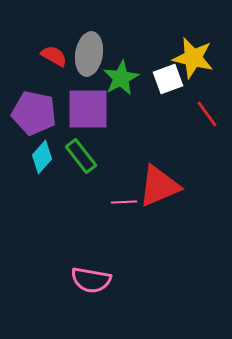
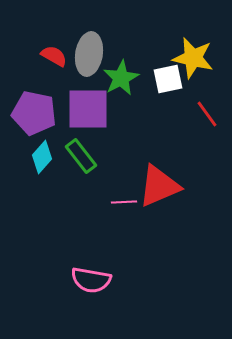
white square: rotated 8 degrees clockwise
